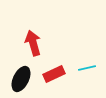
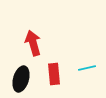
red rectangle: rotated 70 degrees counterclockwise
black ellipse: rotated 10 degrees counterclockwise
